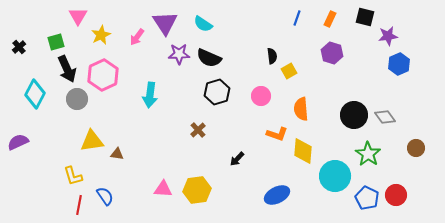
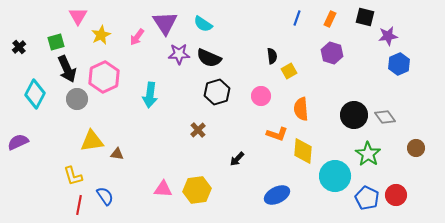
pink hexagon at (103, 75): moved 1 px right, 2 px down
